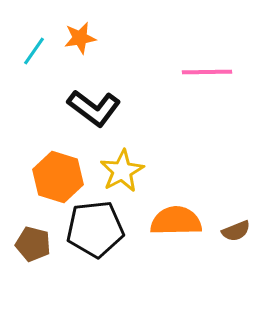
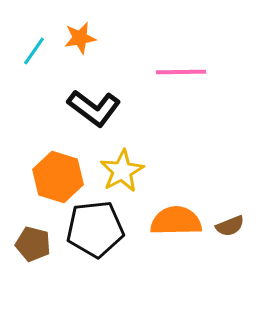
pink line: moved 26 px left
brown semicircle: moved 6 px left, 5 px up
